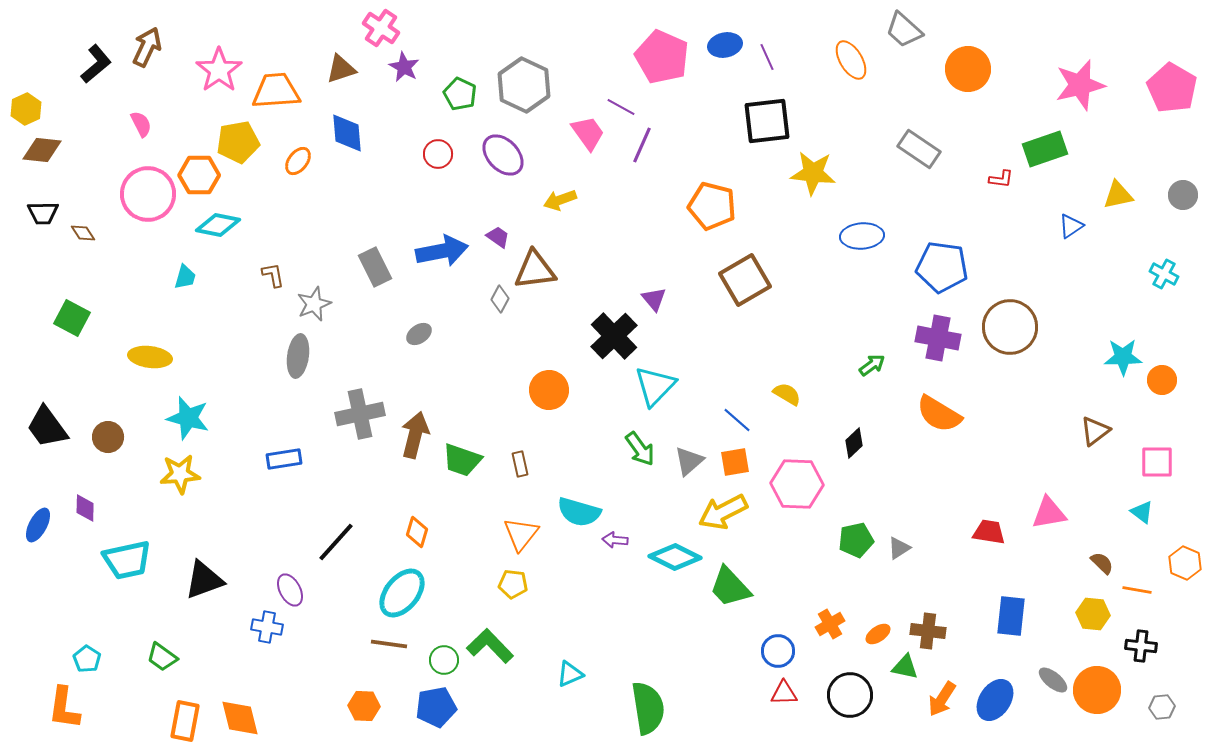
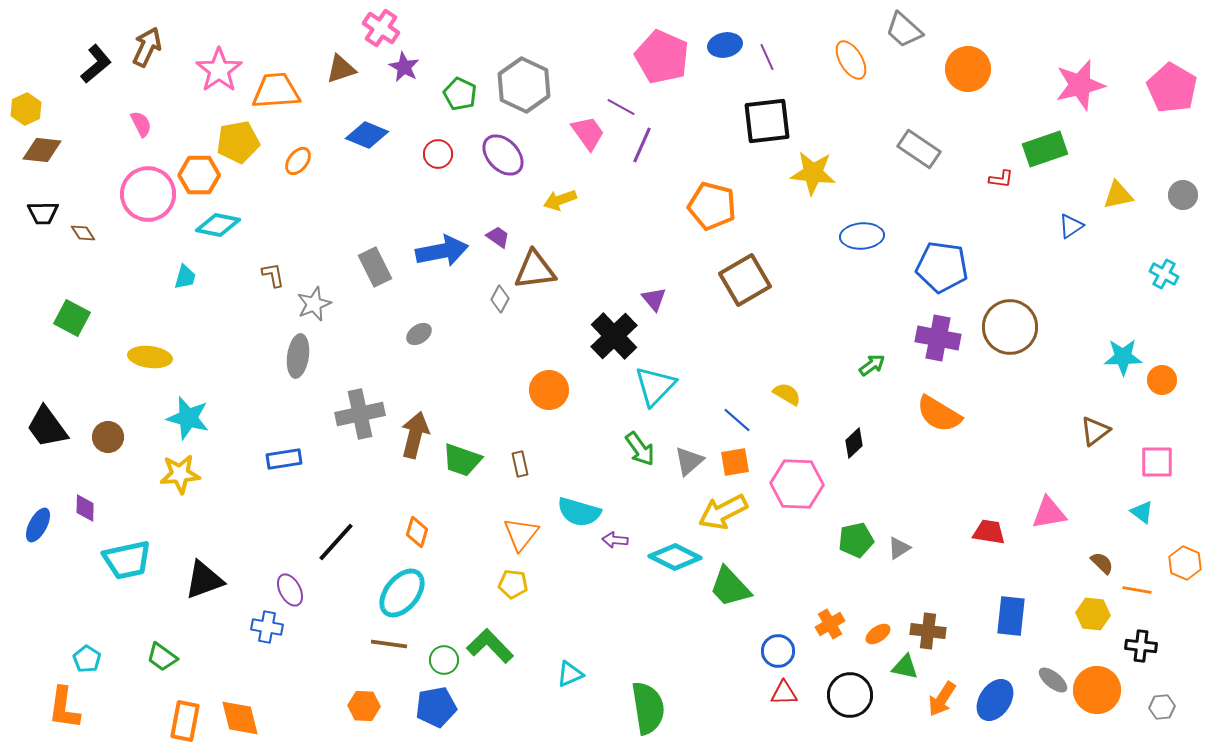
blue diamond at (347, 133): moved 20 px right, 2 px down; rotated 63 degrees counterclockwise
